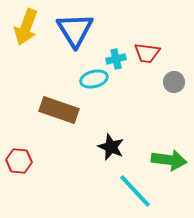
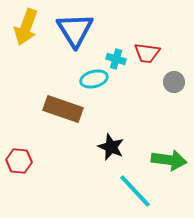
cyan cross: rotated 30 degrees clockwise
brown rectangle: moved 4 px right, 1 px up
